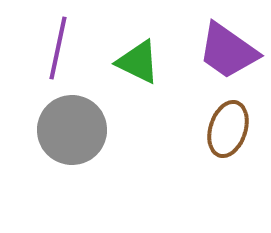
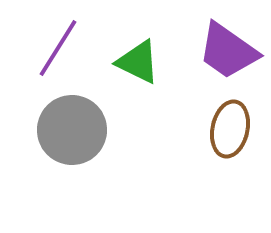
purple line: rotated 20 degrees clockwise
brown ellipse: moved 2 px right; rotated 6 degrees counterclockwise
